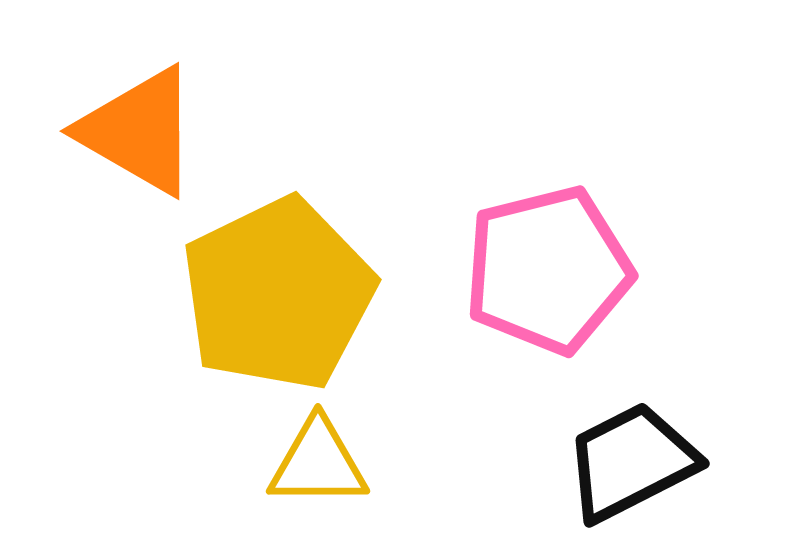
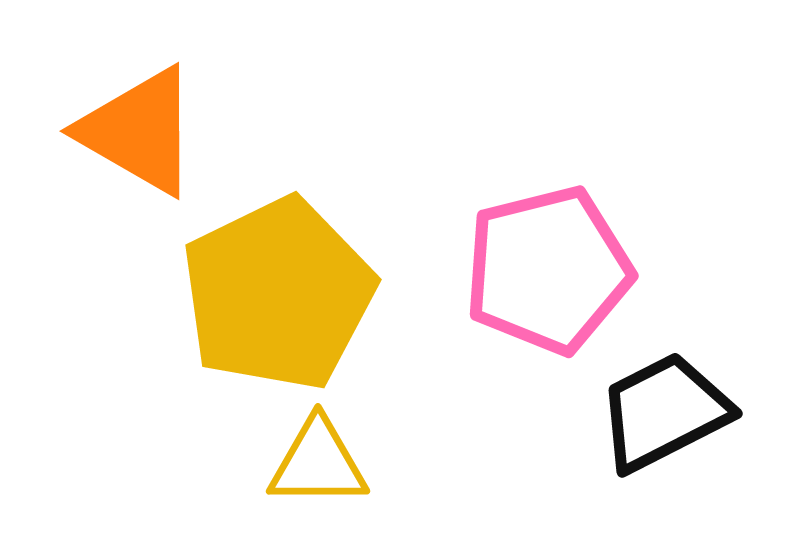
black trapezoid: moved 33 px right, 50 px up
